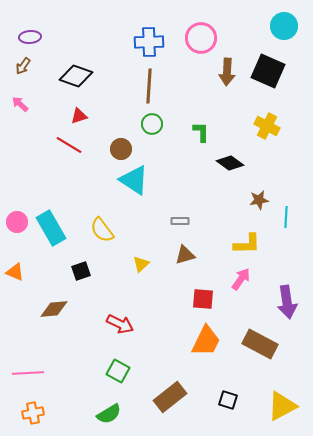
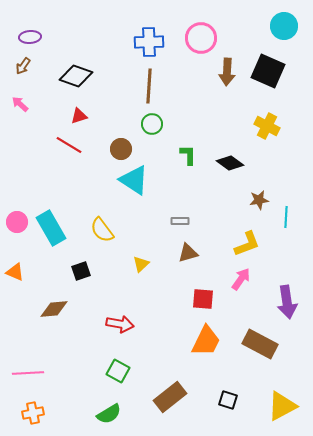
green L-shape at (201, 132): moved 13 px left, 23 px down
yellow L-shape at (247, 244): rotated 20 degrees counterclockwise
brown triangle at (185, 255): moved 3 px right, 2 px up
red arrow at (120, 324): rotated 16 degrees counterclockwise
